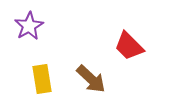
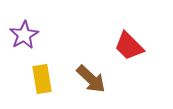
purple star: moved 5 px left, 9 px down
